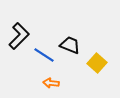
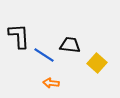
black L-shape: rotated 48 degrees counterclockwise
black trapezoid: rotated 15 degrees counterclockwise
